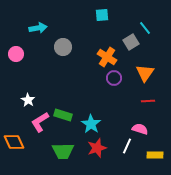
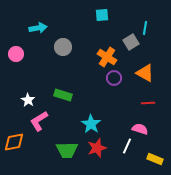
cyan line: rotated 48 degrees clockwise
orange triangle: rotated 36 degrees counterclockwise
red line: moved 2 px down
green rectangle: moved 20 px up
pink L-shape: moved 1 px left, 1 px up
orange diamond: rotated 75 degrees counterclockwise
green trapezoid: moved 4 px right, 1 px up
yellow rectangle: moved 4 px down; rotated 21 degrees clockwise
